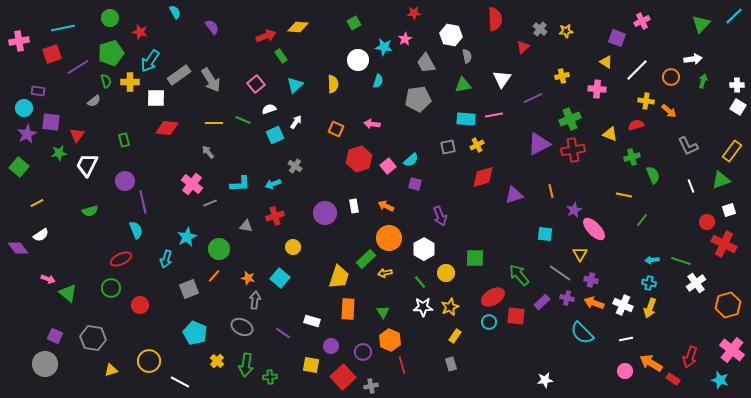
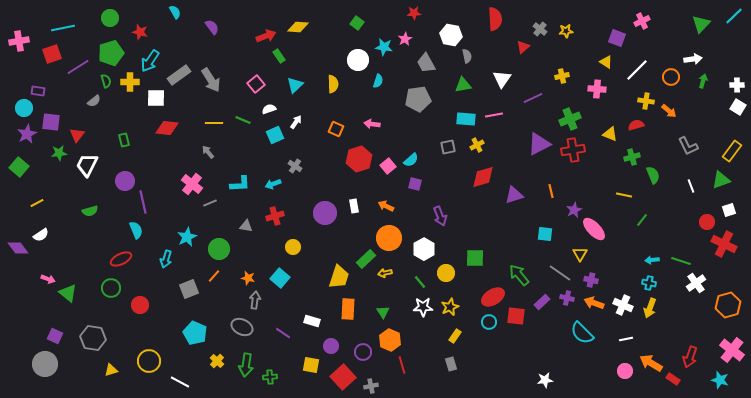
green square at (354, 23): moved 3 px right; rotated 24 degrees counterclockwise
green rectangle at (281, 56): moved 2 px left
